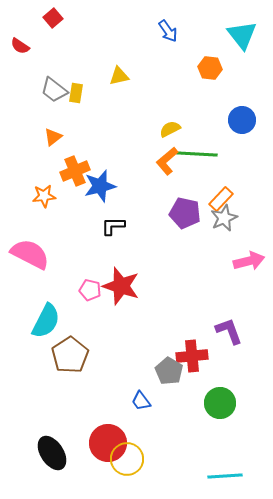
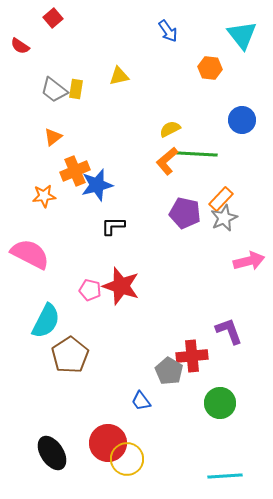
yellow rectangle: moved 4 px up
blue star: moved 3 px left, 1 px up
